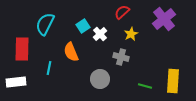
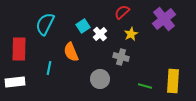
red rectangle: moved 3 px left
white rectangle: moved 1 px left
